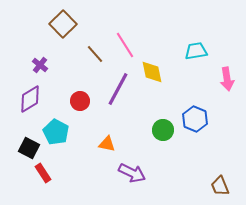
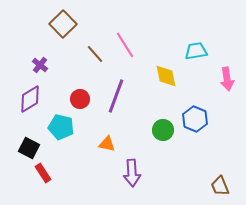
yellow diamond: moved 14 px right, 4 px down
purple line: moved 2 px left, 7 px down; rotated 8 degrees counterclockwise
red circle: moved 2 px up
cyan pentagon: moved 5 px right, 5 px up; rotated 15 degrees counterclockwise
purple arrow: rotated 60 degrees clockwise
